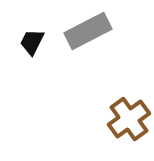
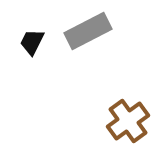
brown cross: moved 1 px left, 2 px down
